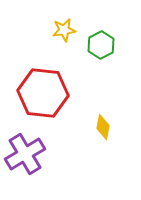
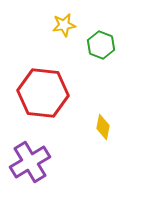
yellow star: moved 5 px up
green hexagon: rotated 12 degrees counterclockwise
purple cross: moved 5 px right, 8 px down
